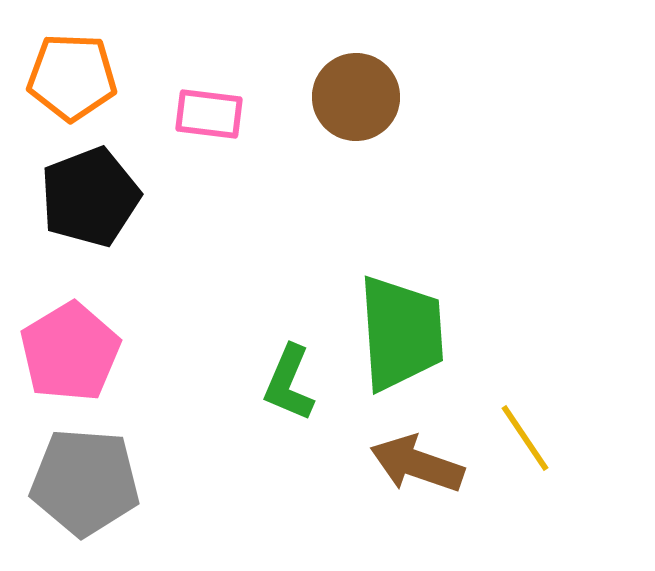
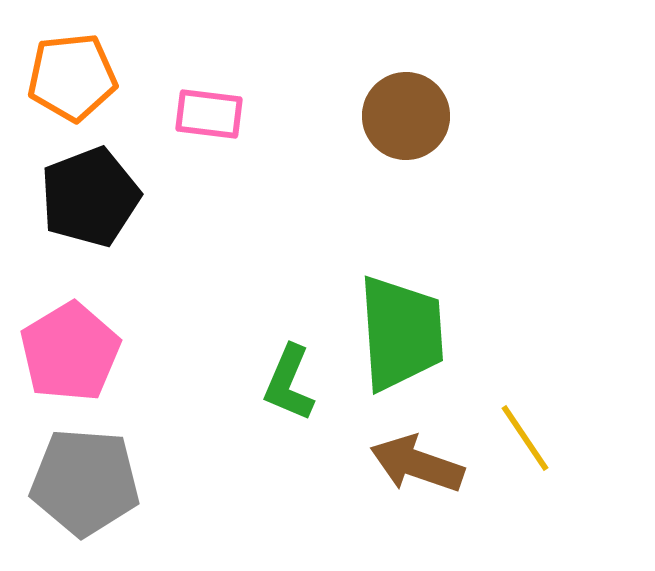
orange pentagon: rotated 8 degrees counterclockwise
brown circle: moved 50 px right, 19 px down
